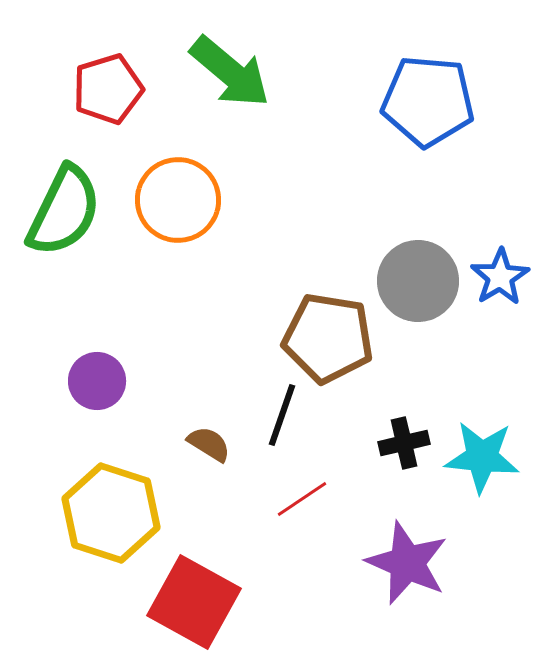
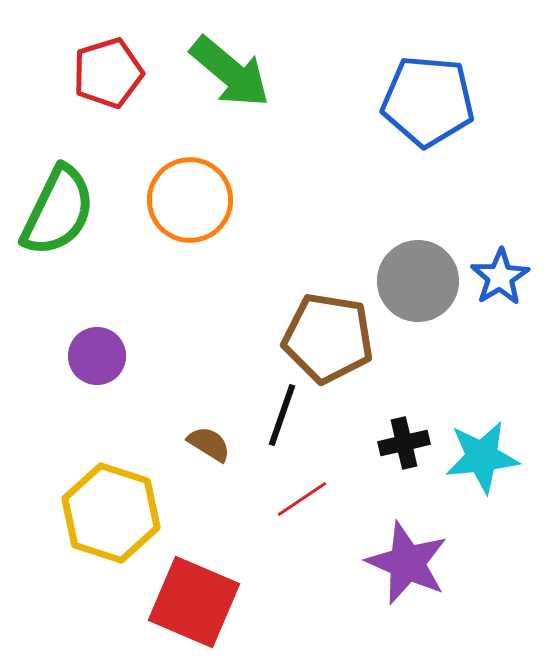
red pentagon: moved 16 px up
orange circle: moved 12 px right
green semicircle: moved 6 px left
purple circle: moved 25 px up
cyan star: rotated 12 degrees counterclockwise
red square: rotated 6 degrees counterclockwise
